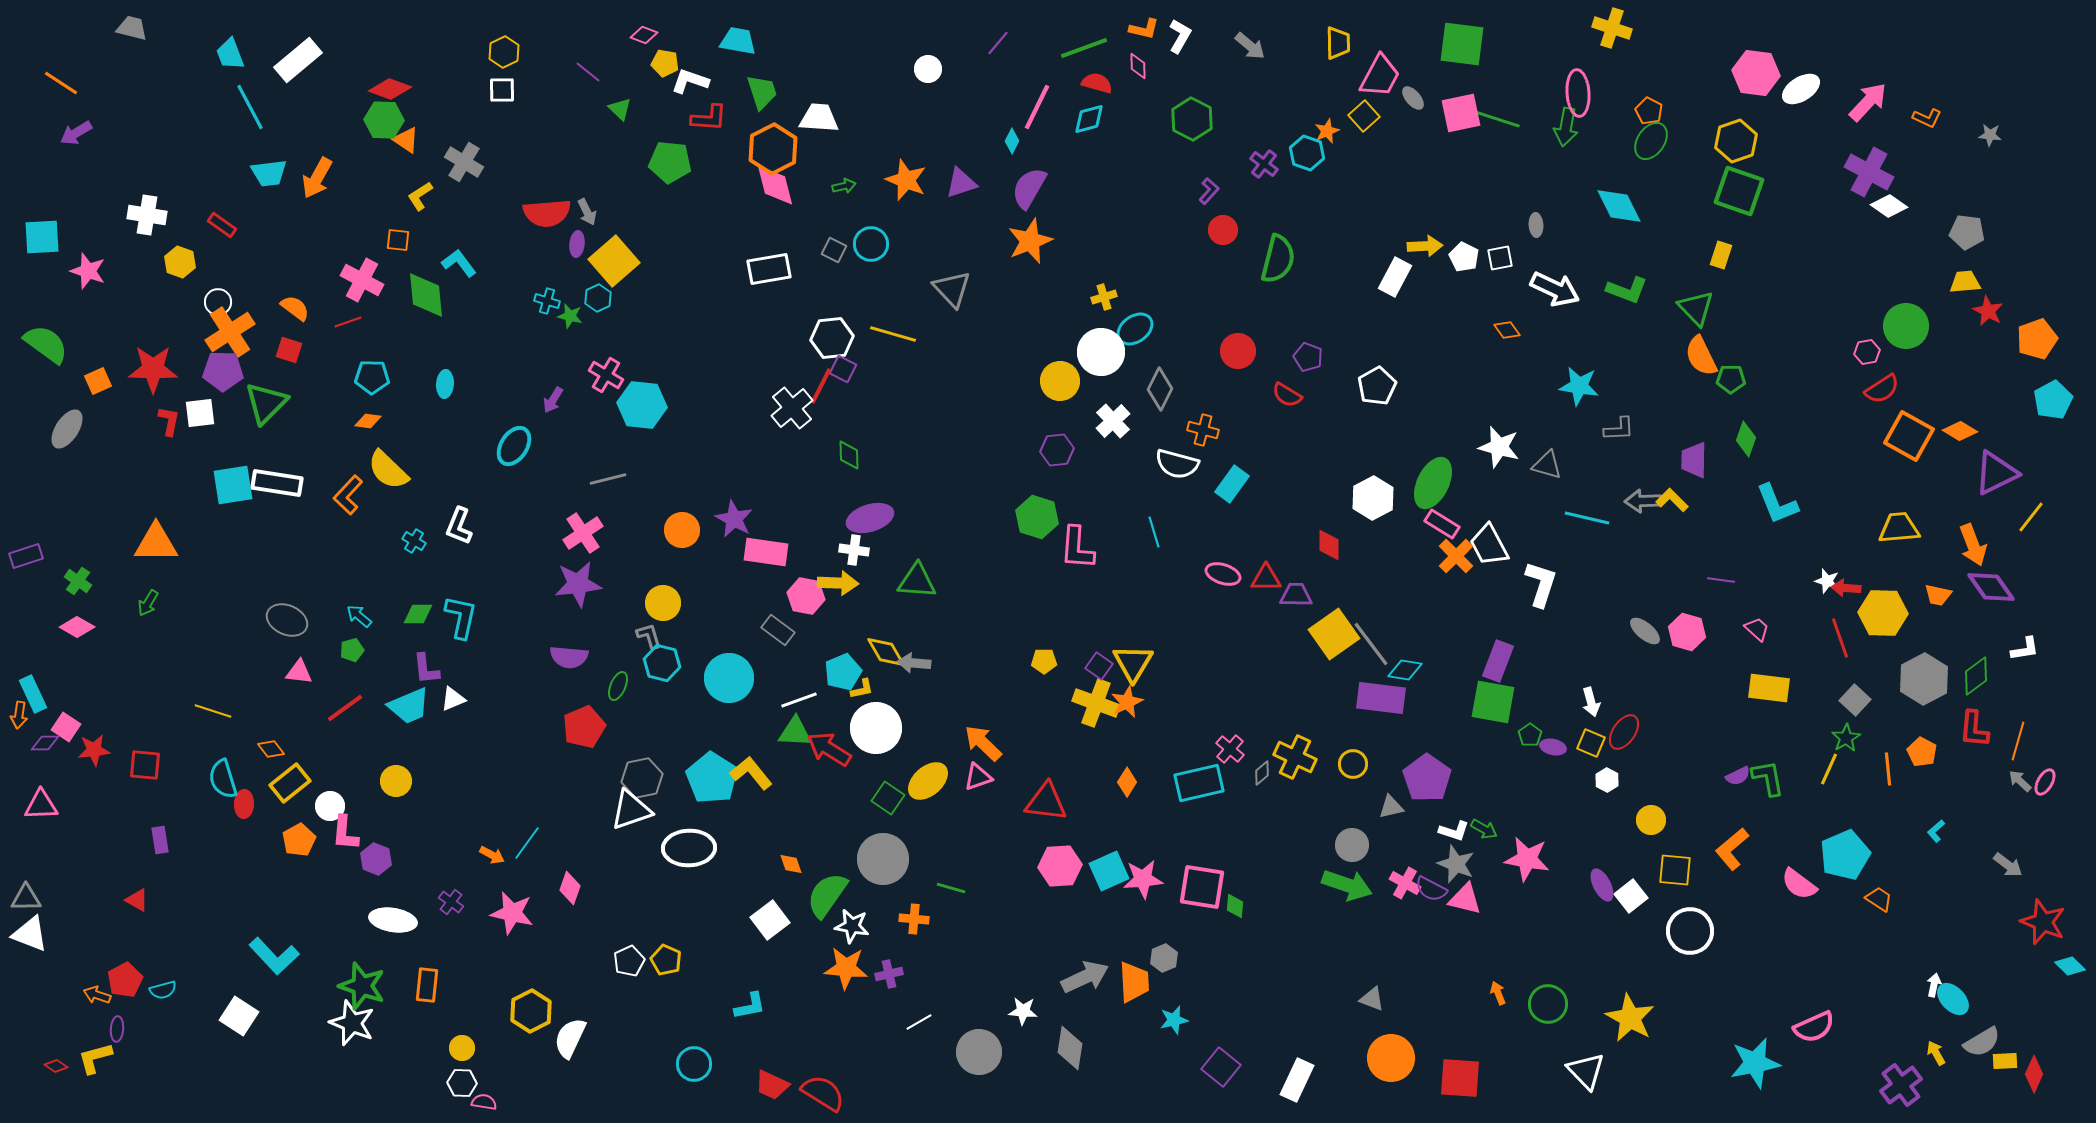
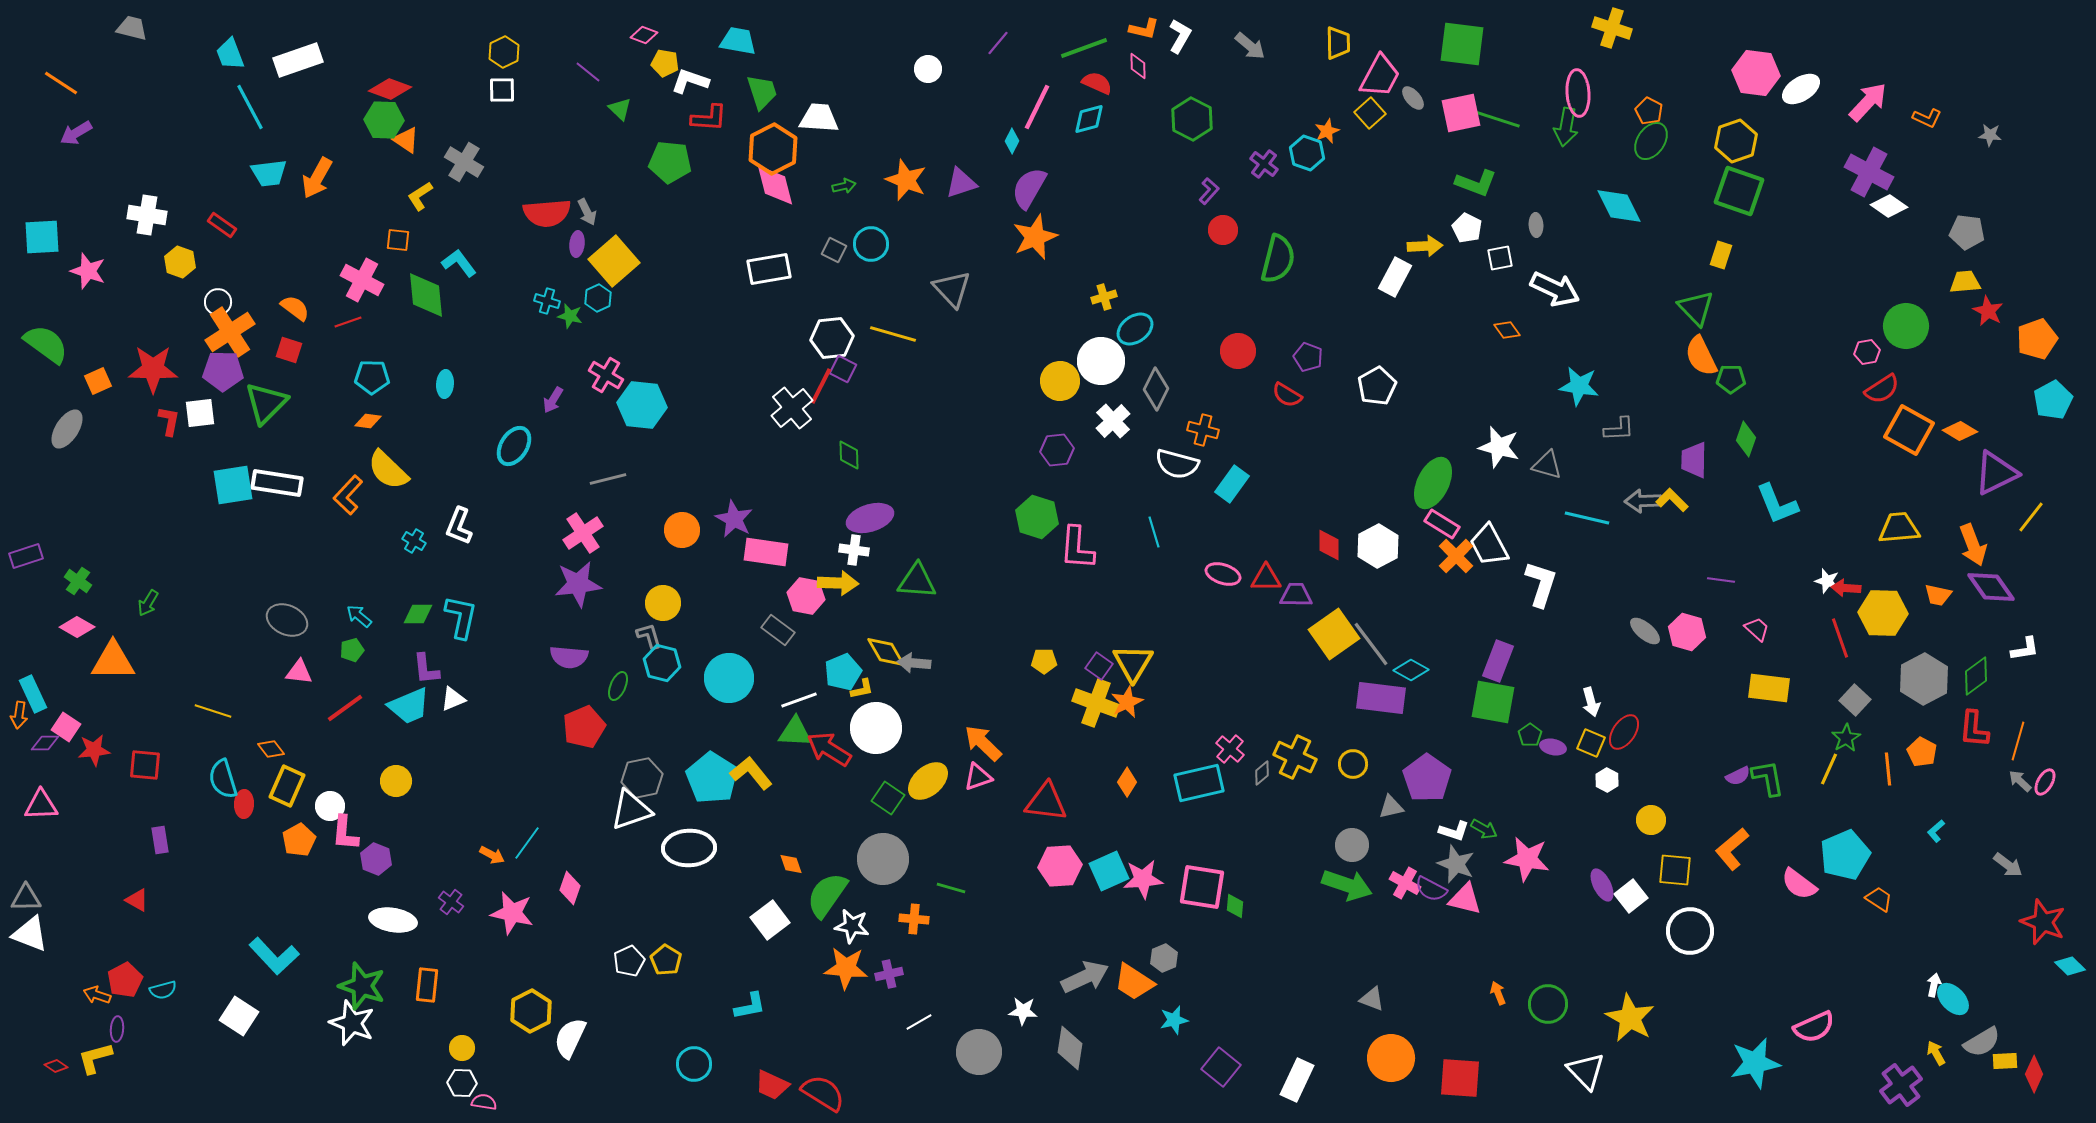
white rectangle at (298, 60): rotated 21 degrees clockwise
red semicircle at (1097, 83): rotated 8 degrees clockwise
yellow square at (1364, 116): moved 6 px right, 3 px up
orange star at (1030, 241): moved 5 px right, 4 px up
white pentagon at (1464, 257): moved 3 px right, 29 px up
green L-shape at (1627, 290): moved 151 px left, 107 px up
white circle at (1101, 352): moved 9 px down
gray diamond at (1160, 389): moved 4 px left
orange square at (1909, 436): moved 6 px up
white hexagon at (1373, 498): moved 5 px right, 48 px down
orange triangle at (156, 543): moved 43 px left, 118 px down
cyan diamond at (1405, 670): moved 6 px right; rotated 20 degrees clockwise
yellow rectangle at (290, 783): moved 3 px left, 3 px down; rotated 27 degrees counterclockwise
yellow pentagon at (666, 960): rotated 8 degrees clockwise
orange trapezoid at (1134, 982): rotated 126 degrees clockwise
